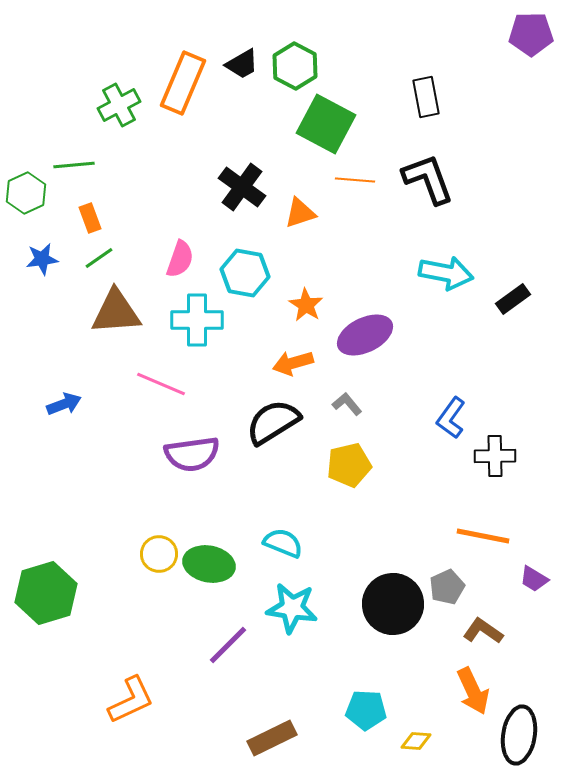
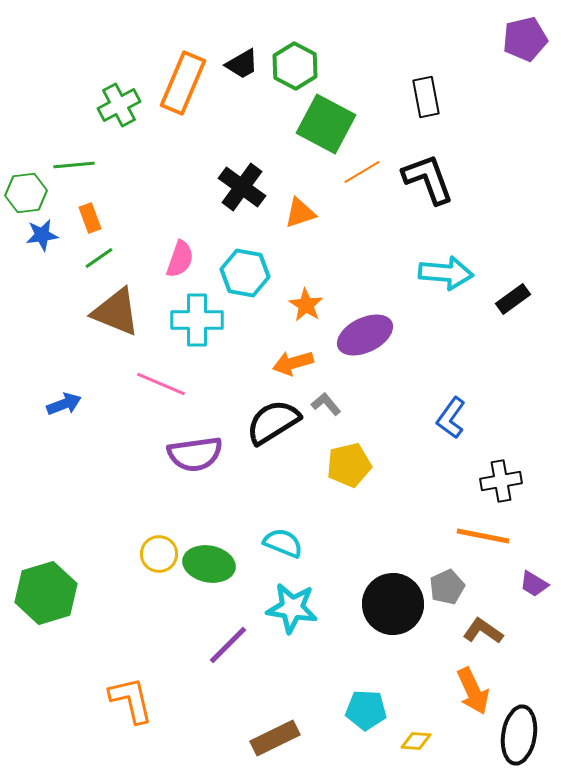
purple pentagon at (531, 34): moved 6 px left, 5 px down; rotated 12 degrees counterclockwise
orange line at (355, 180): moved 7 px right, 8 px up; rotated 36 degrees counterclockwise
green hexagon at (26, 193): rotated 18 degrees clockwise
blue star at (42, 259): moved 24 px up
cyan arrow at (446, 273): rotated 6 degrees counterclockwise
brown triangle at (116, 312): rotated 26 degrees clockwise
gray L-shape at (347, 404): moved 21 px left
purple semicircle at (192, 454): moved 3 px right
black cross at (495, 456): moved 6 px right, 25 px down; rotated 9 degrees counterclockwise
purple trapezoid at (534, 579): moved 5 px down
orange L-shape at (131, 700): rotated 78 degrees counterclockwise
brown rectangle at (272, 738): moved 3 px right
